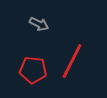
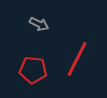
red line: moved 5 px right, 2 px up
